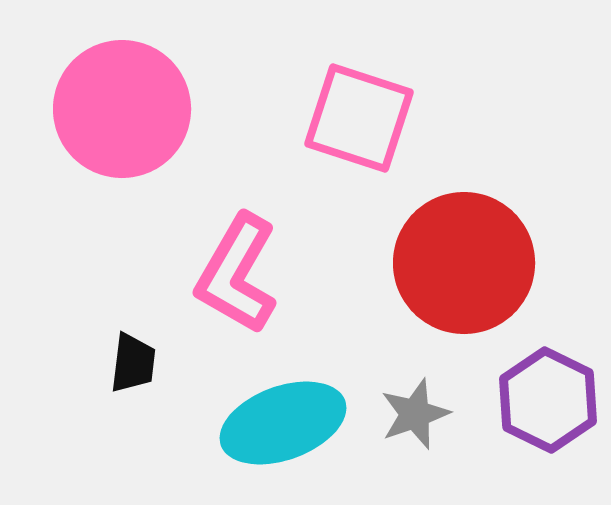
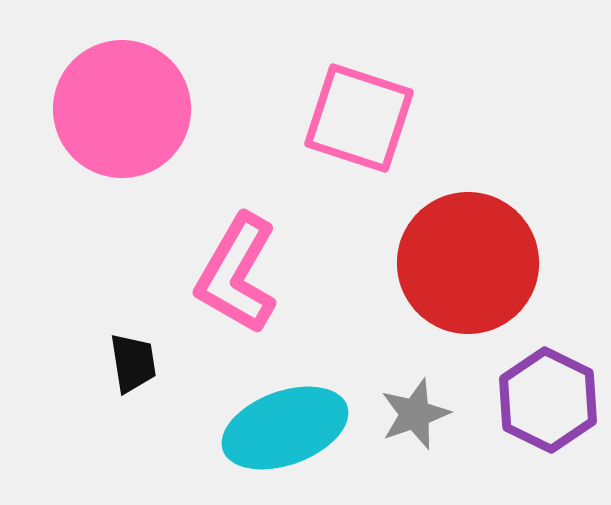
red circle: moved 4 px right
black trapezoid: rotated 16 degrees counterclockwise
cyan ellipse: moved 2 px right, 5 px down
